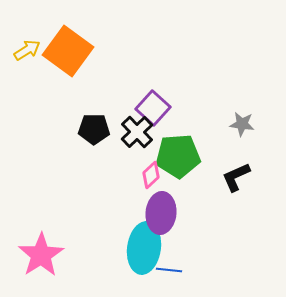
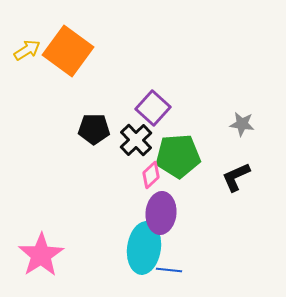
black cross: moved 1 px left, 8 px down
